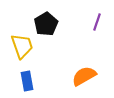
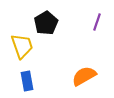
black pentagon: moved 1 px up
